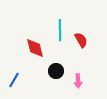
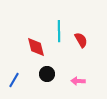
cyan line: moved 1 px left, 1 px down
red diamond: moved 1 px right, 1 px up
black circle: moved 9 px left, 3 px down
pink arrow: rotated 96 degrees clockwise
